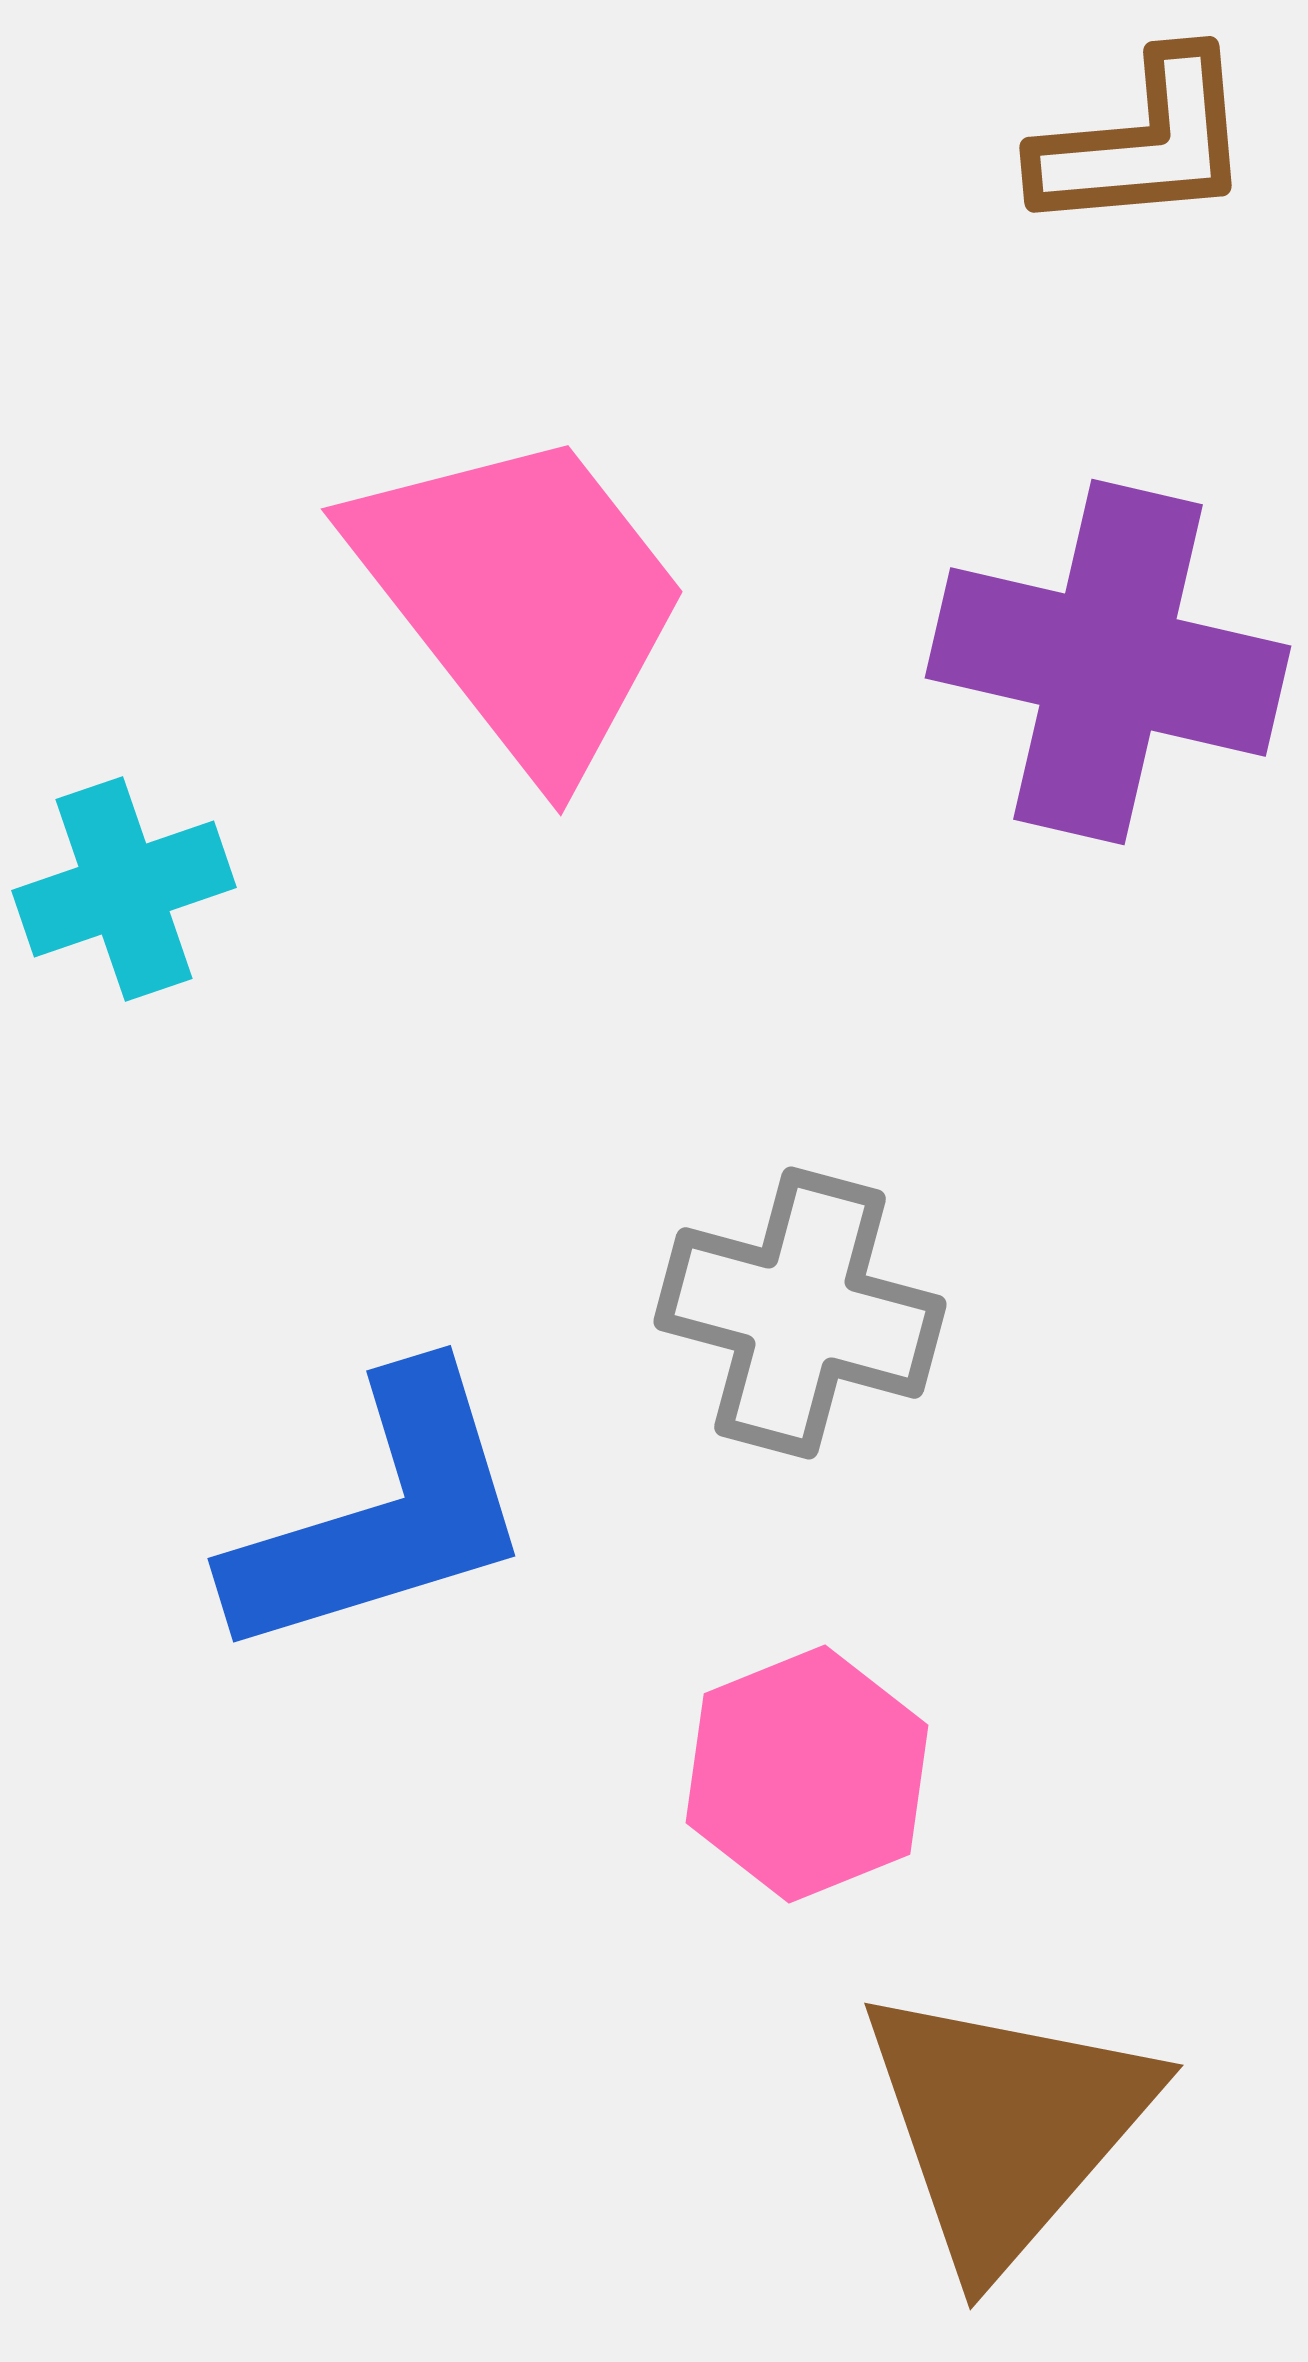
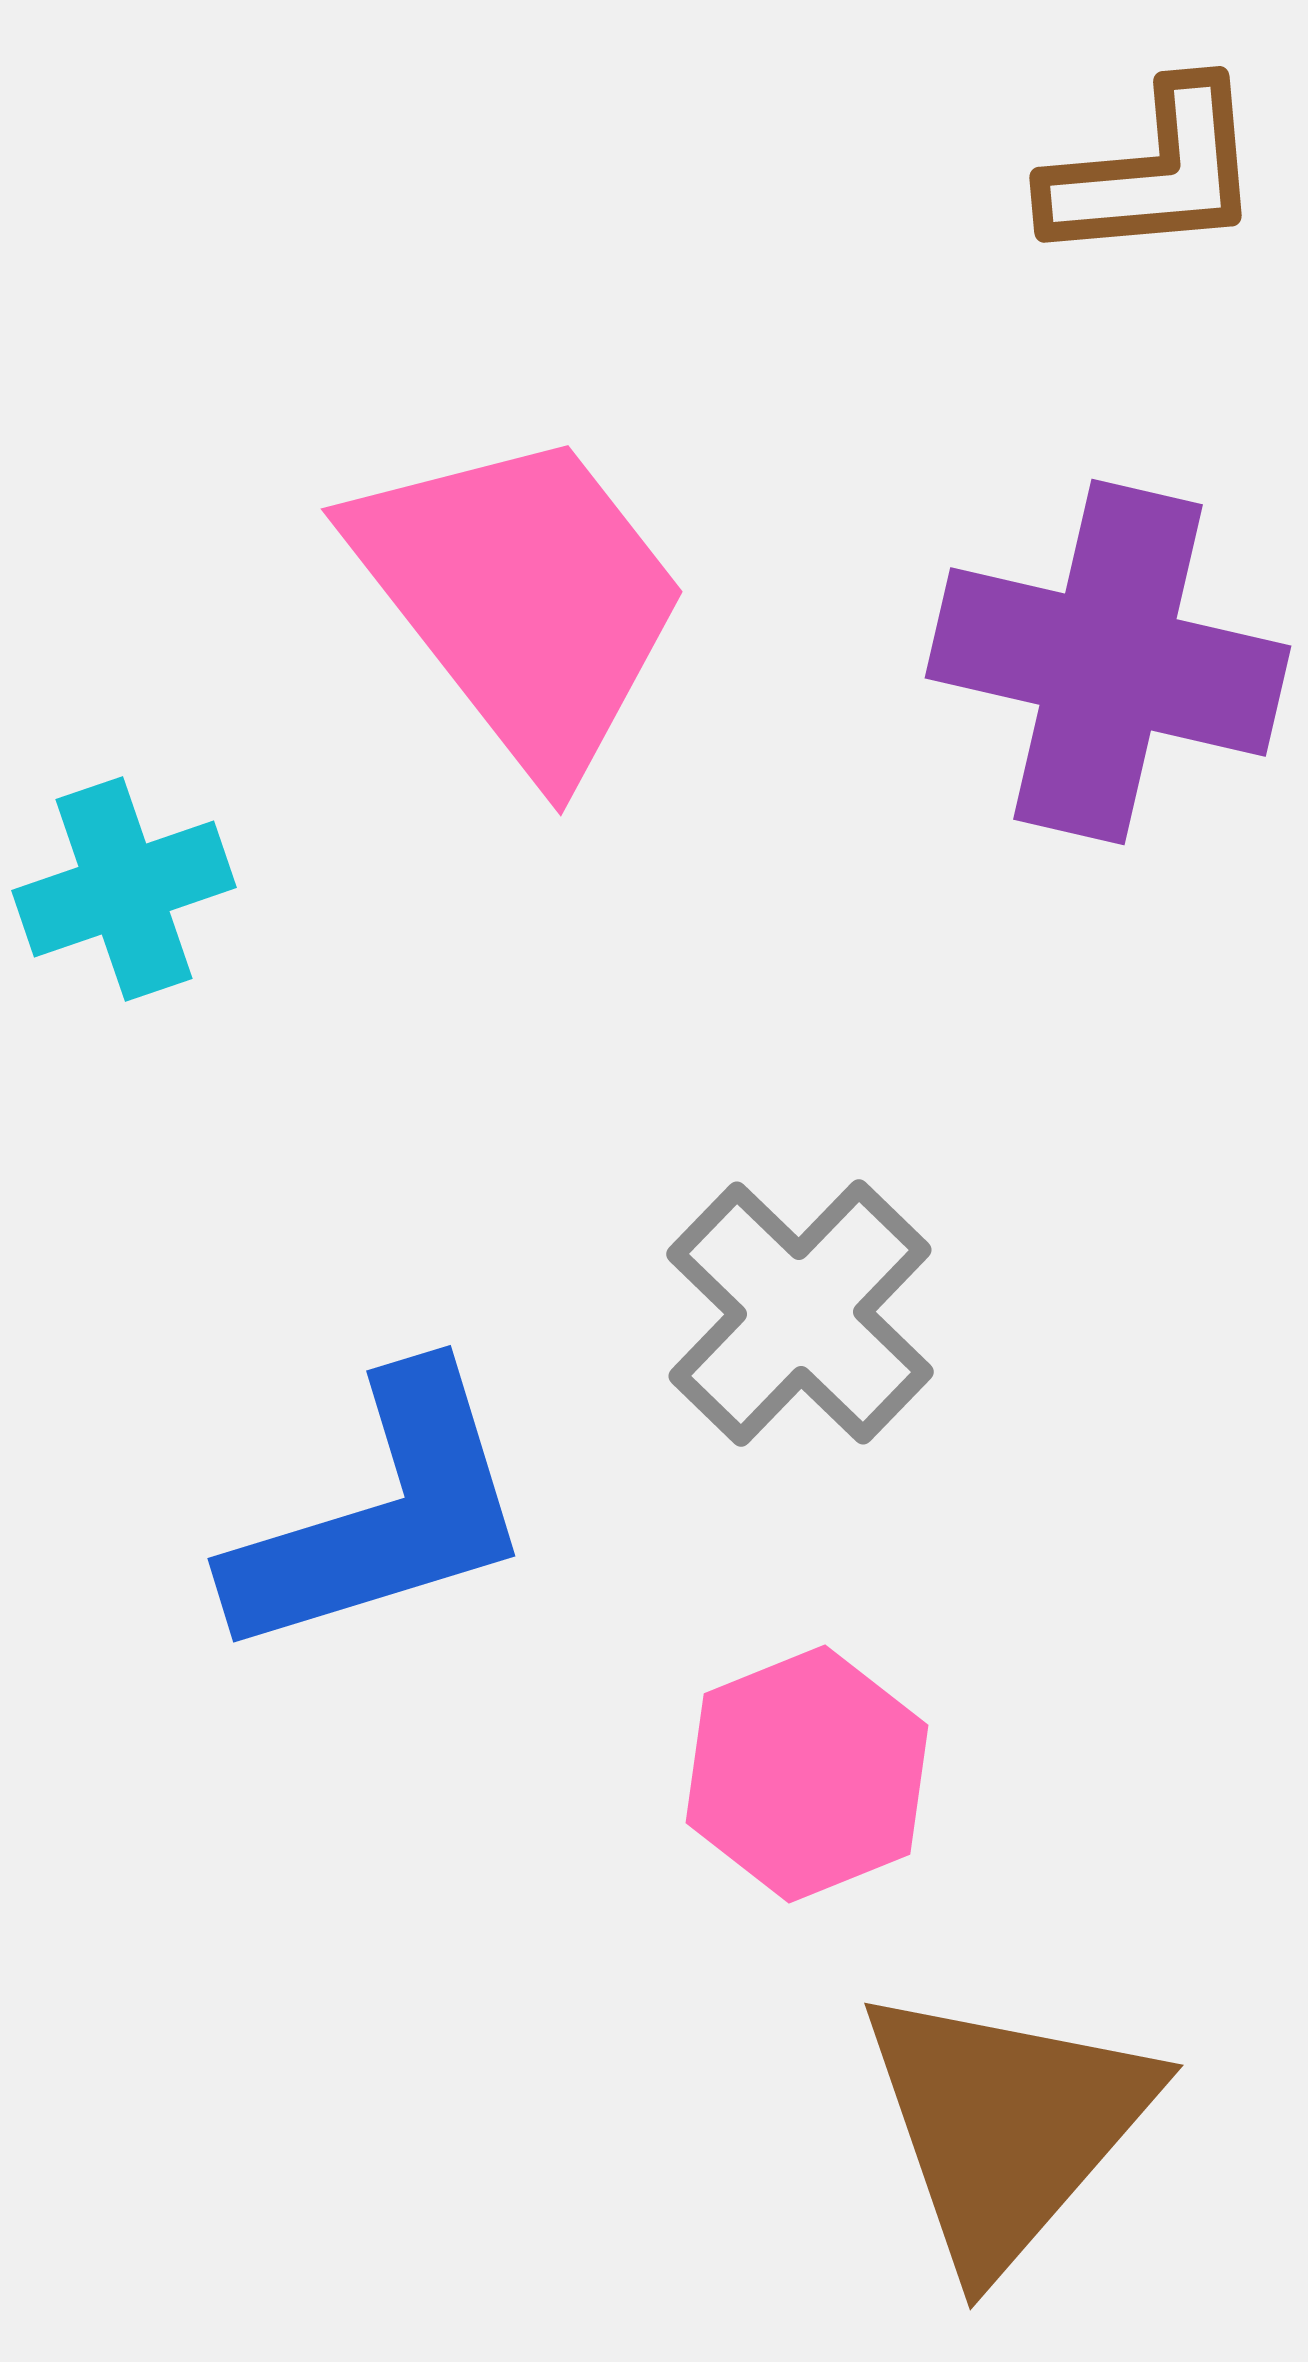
brown L-shape: moved 10 px right, 30 px down
gray cross: rotated 29 degrees clockwise
